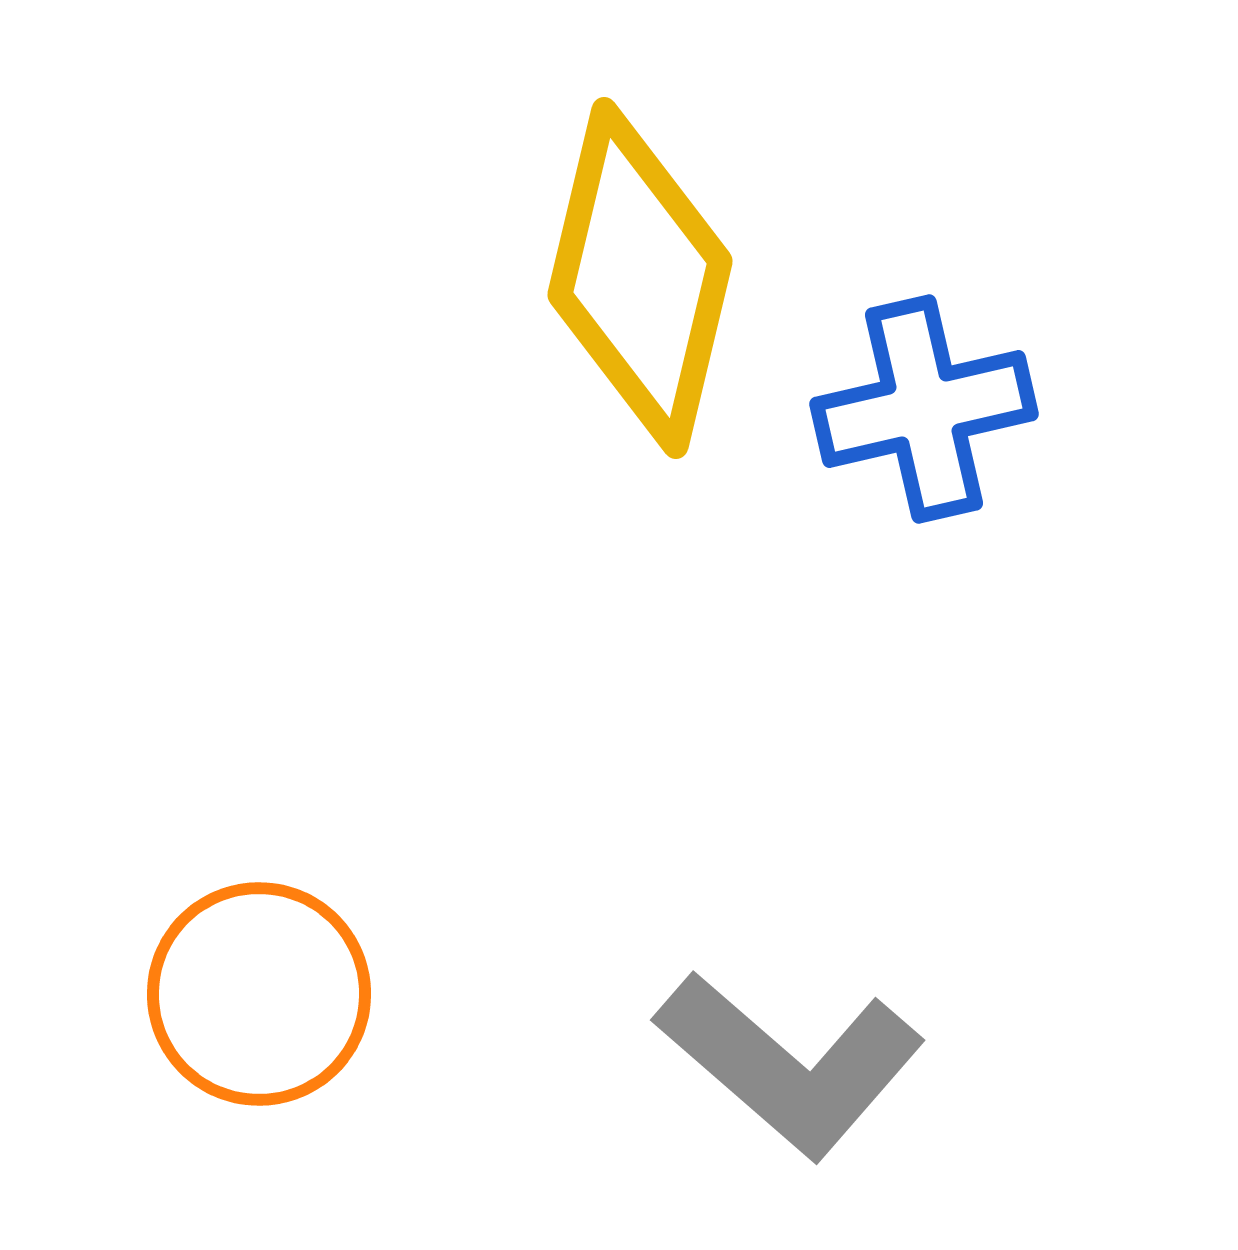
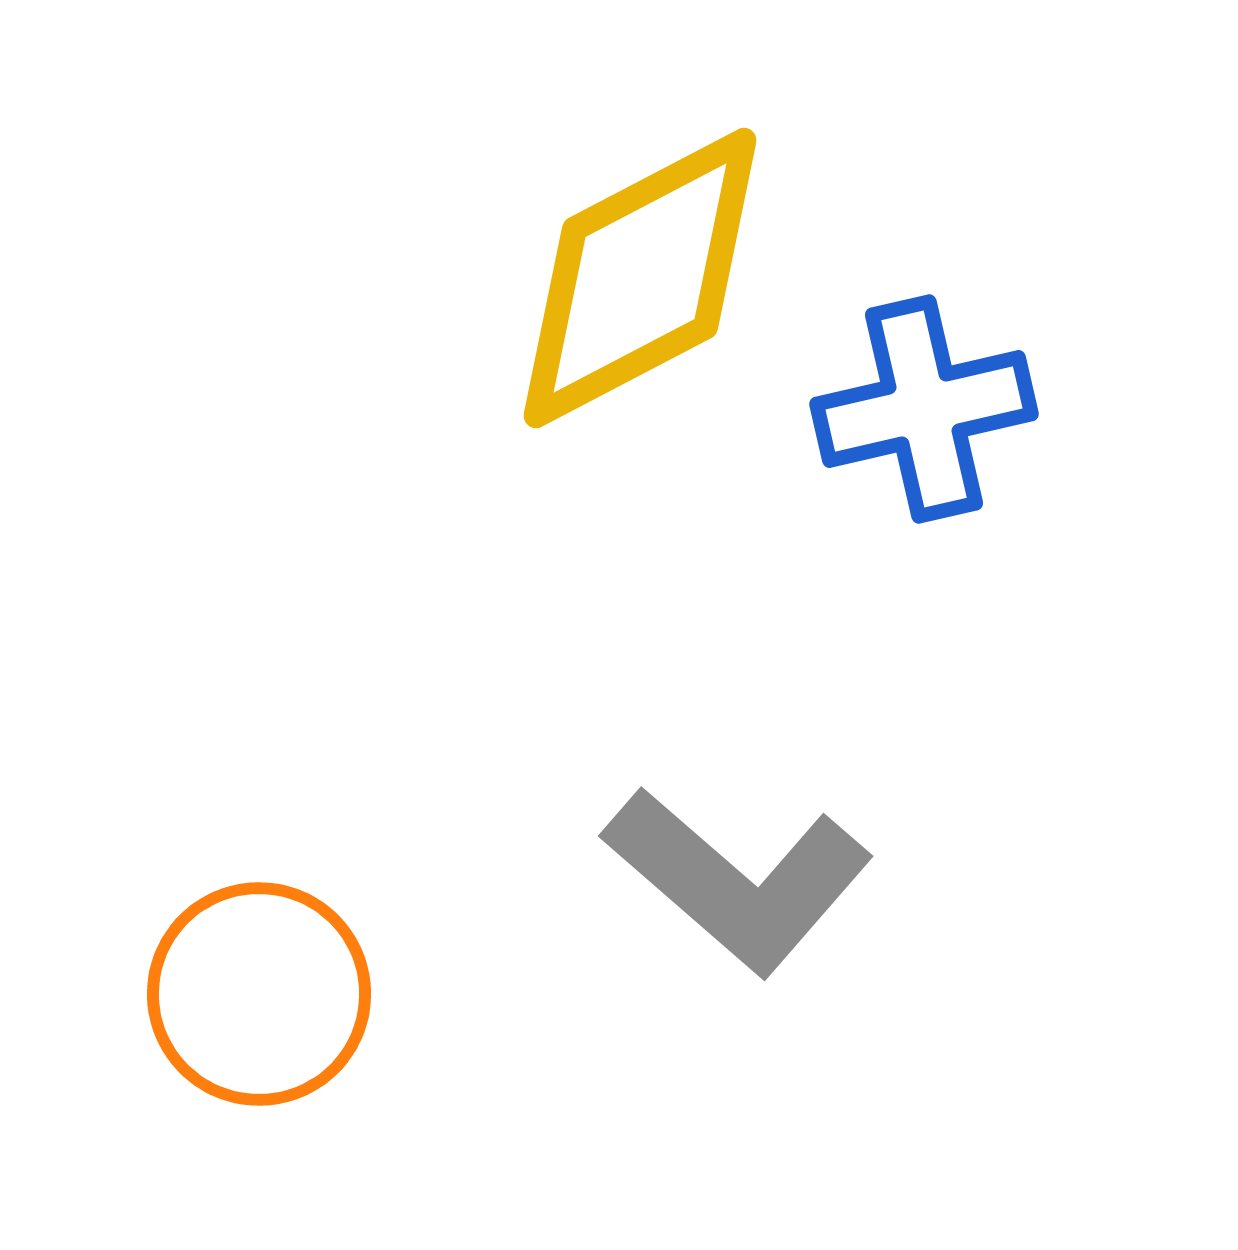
yellow diamond: rotated 49 degrees clockwise
gray L-shape: moved 52 px left, 184 px up
